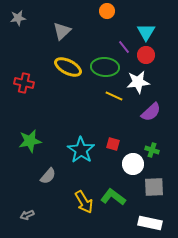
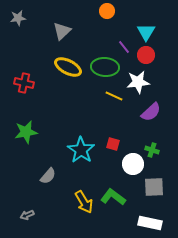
green star: moved 4 px left, 9 px up
